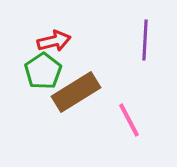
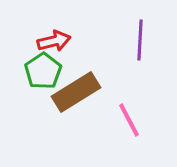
purple line: moved 5 px left
